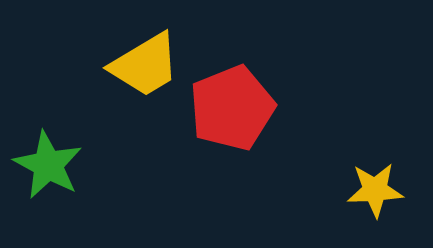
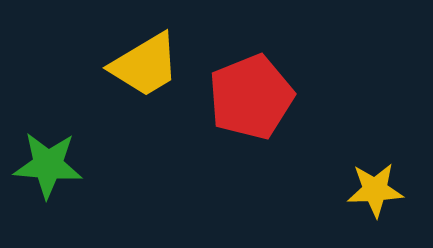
red pentagon: moved 19 px right, 11 px up
green star: rotated 24 degrees counterclockwise
